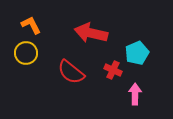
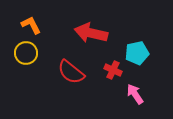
cyan pentagon: rotated 10 degrees clockwise
pink arrow: rotated 35 degrees counterclockwise
